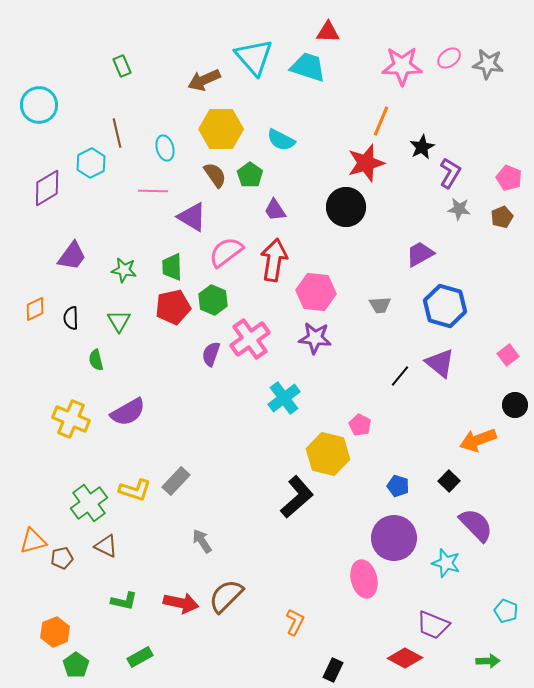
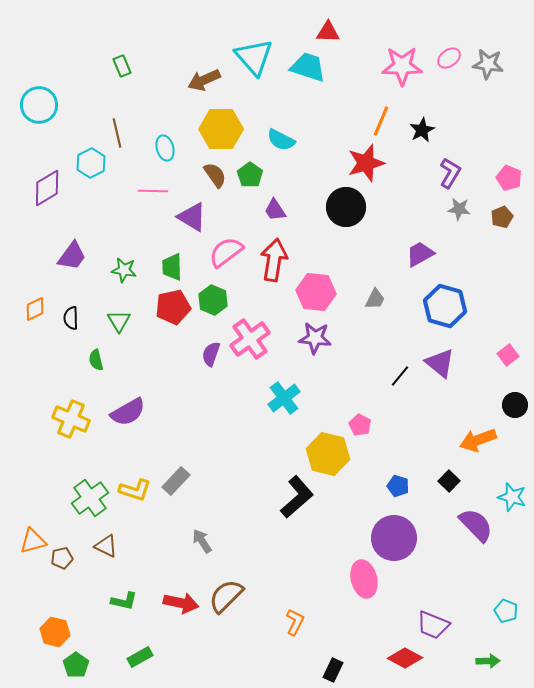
black star at (422, 147): moved 17 px up
gray trapezoid at (380, 305): moved 5 px left, 6 px up; rotated 60 degrees counterclockwise
green cross at (89, 503): moved 1 px right, 5 px up
cyan star at (446, 563): moved 66 px right, 66 px up
orange hexagon at (55, 632): rotated 24 degrees counterclockwise
